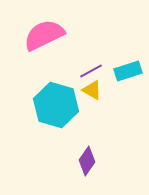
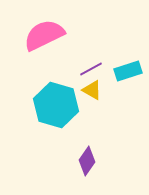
purple line: moved 2 px up
